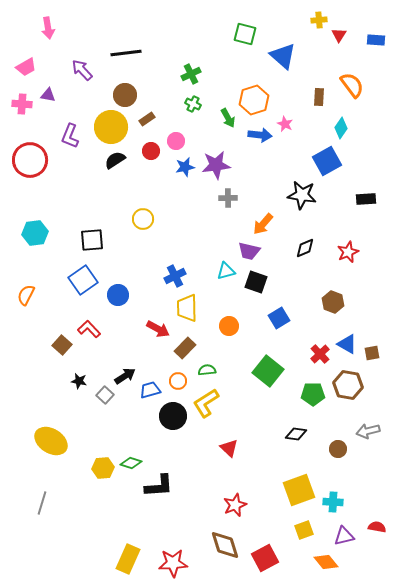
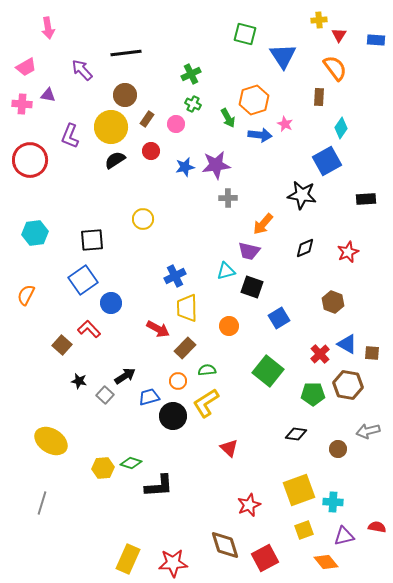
blue triangle at (283, 56): rotated 16 degrees clockwise
orange semicircle at (352, 85): moved 17 px left, 17 px up
brown rectangle at (147, 119): rotated 21 degrees counterclockwise
pink circle at (176, 141): moved 17 px up
black square at (256, 282): moved 4 px left, 5 px down
blue circle at (118, 295): moved 7 px left, 8 px down
brown square at (372, 353): rotated 14 degrees clockwise
blue trapezoid at (150, 390): moved 1 px left, 7 px down
red star at (235, 505): moved 14 px right
